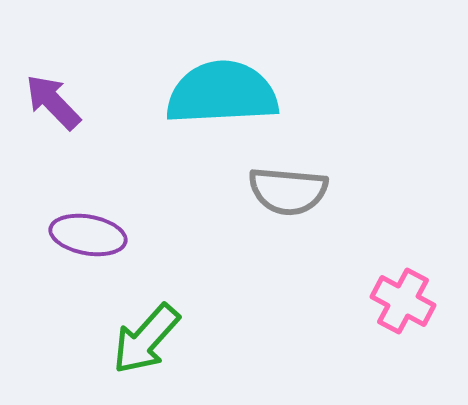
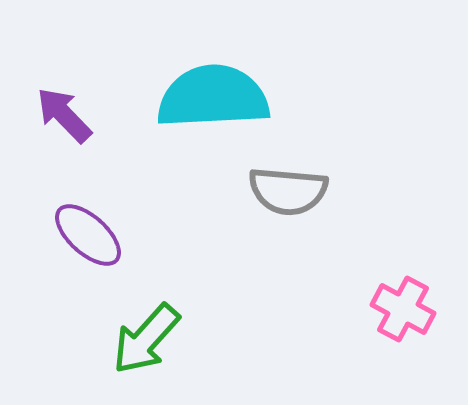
cyan semicircle: moved 9 px left, 4 px down
purple arrow: moved 11 px right, 13 px down
purple ellipse: rotated 32 degrees clockwise
pink cross: moved 8 px down
